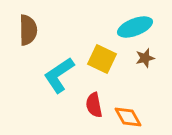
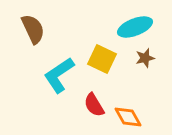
brown semicircle: moved 5 px right, 1 px up; rotated 24 degrees counterclockwise
red semicircle: rotated 20 degrees counterclockwise
